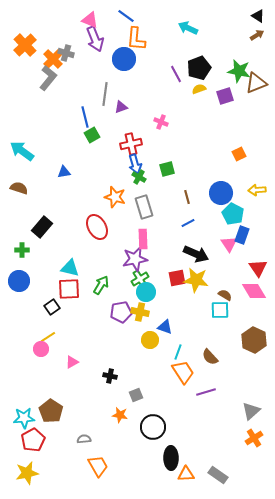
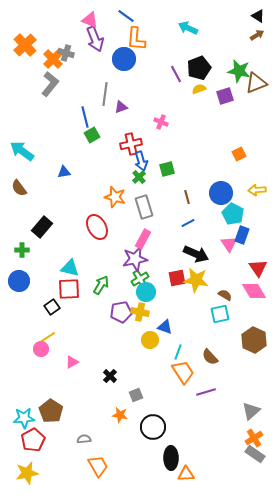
gray L-shape at (48, 78): moved 2 px right, 6 px down
blue arrow at (135, 164): moved 6 px right, 3 px up
green cross at (139, 177): rotated 16 degrees clockwise
brown semicircle at (19, 188): rotated 144 degrees counterclockwise
pink rectangle at (143, 239): rotated 30 degrees clockwise
cyan square at (220, 310): moved 4 px down; rotated 12 degrees counterclockwise
black cross at (110, 376): rotated 32 degrees clockwise
gray rectangle at (218, 475): moved 37 px right, 21 px up
